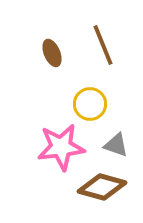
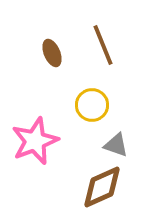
yellow circle: moved 2 px right, 1 px down
pink star: moved 26 px left, 6 px up; rotated 15 degrees counterclockwise
brown diamond: rotated 39 degrees counterclockwise
